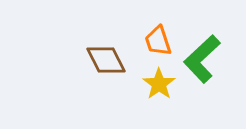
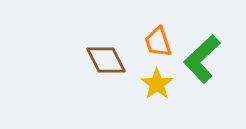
orange trapezoid: moved 1 px down
yellow star: moved 2 px left
